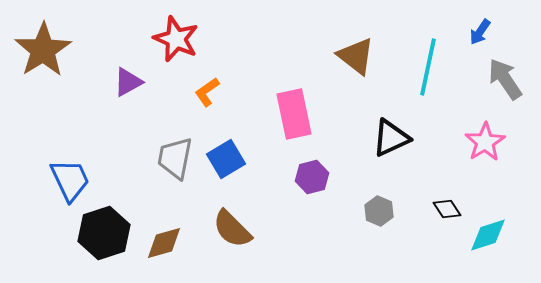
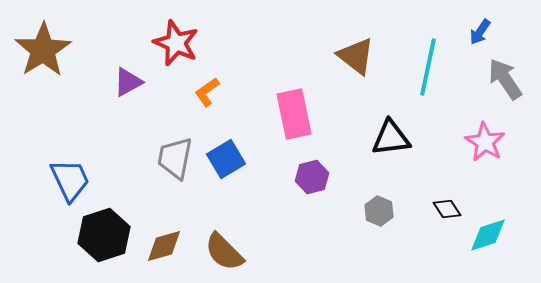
red star: moved 4 px down
black triangle: rotated 18 degrees clockwise
pink star: rotated 9 degrees counterclockwise
brown semicircle: moved 8 px left, 23 px down
black hexagon: moved 2 px down
brown diamond: moved 3 px down
